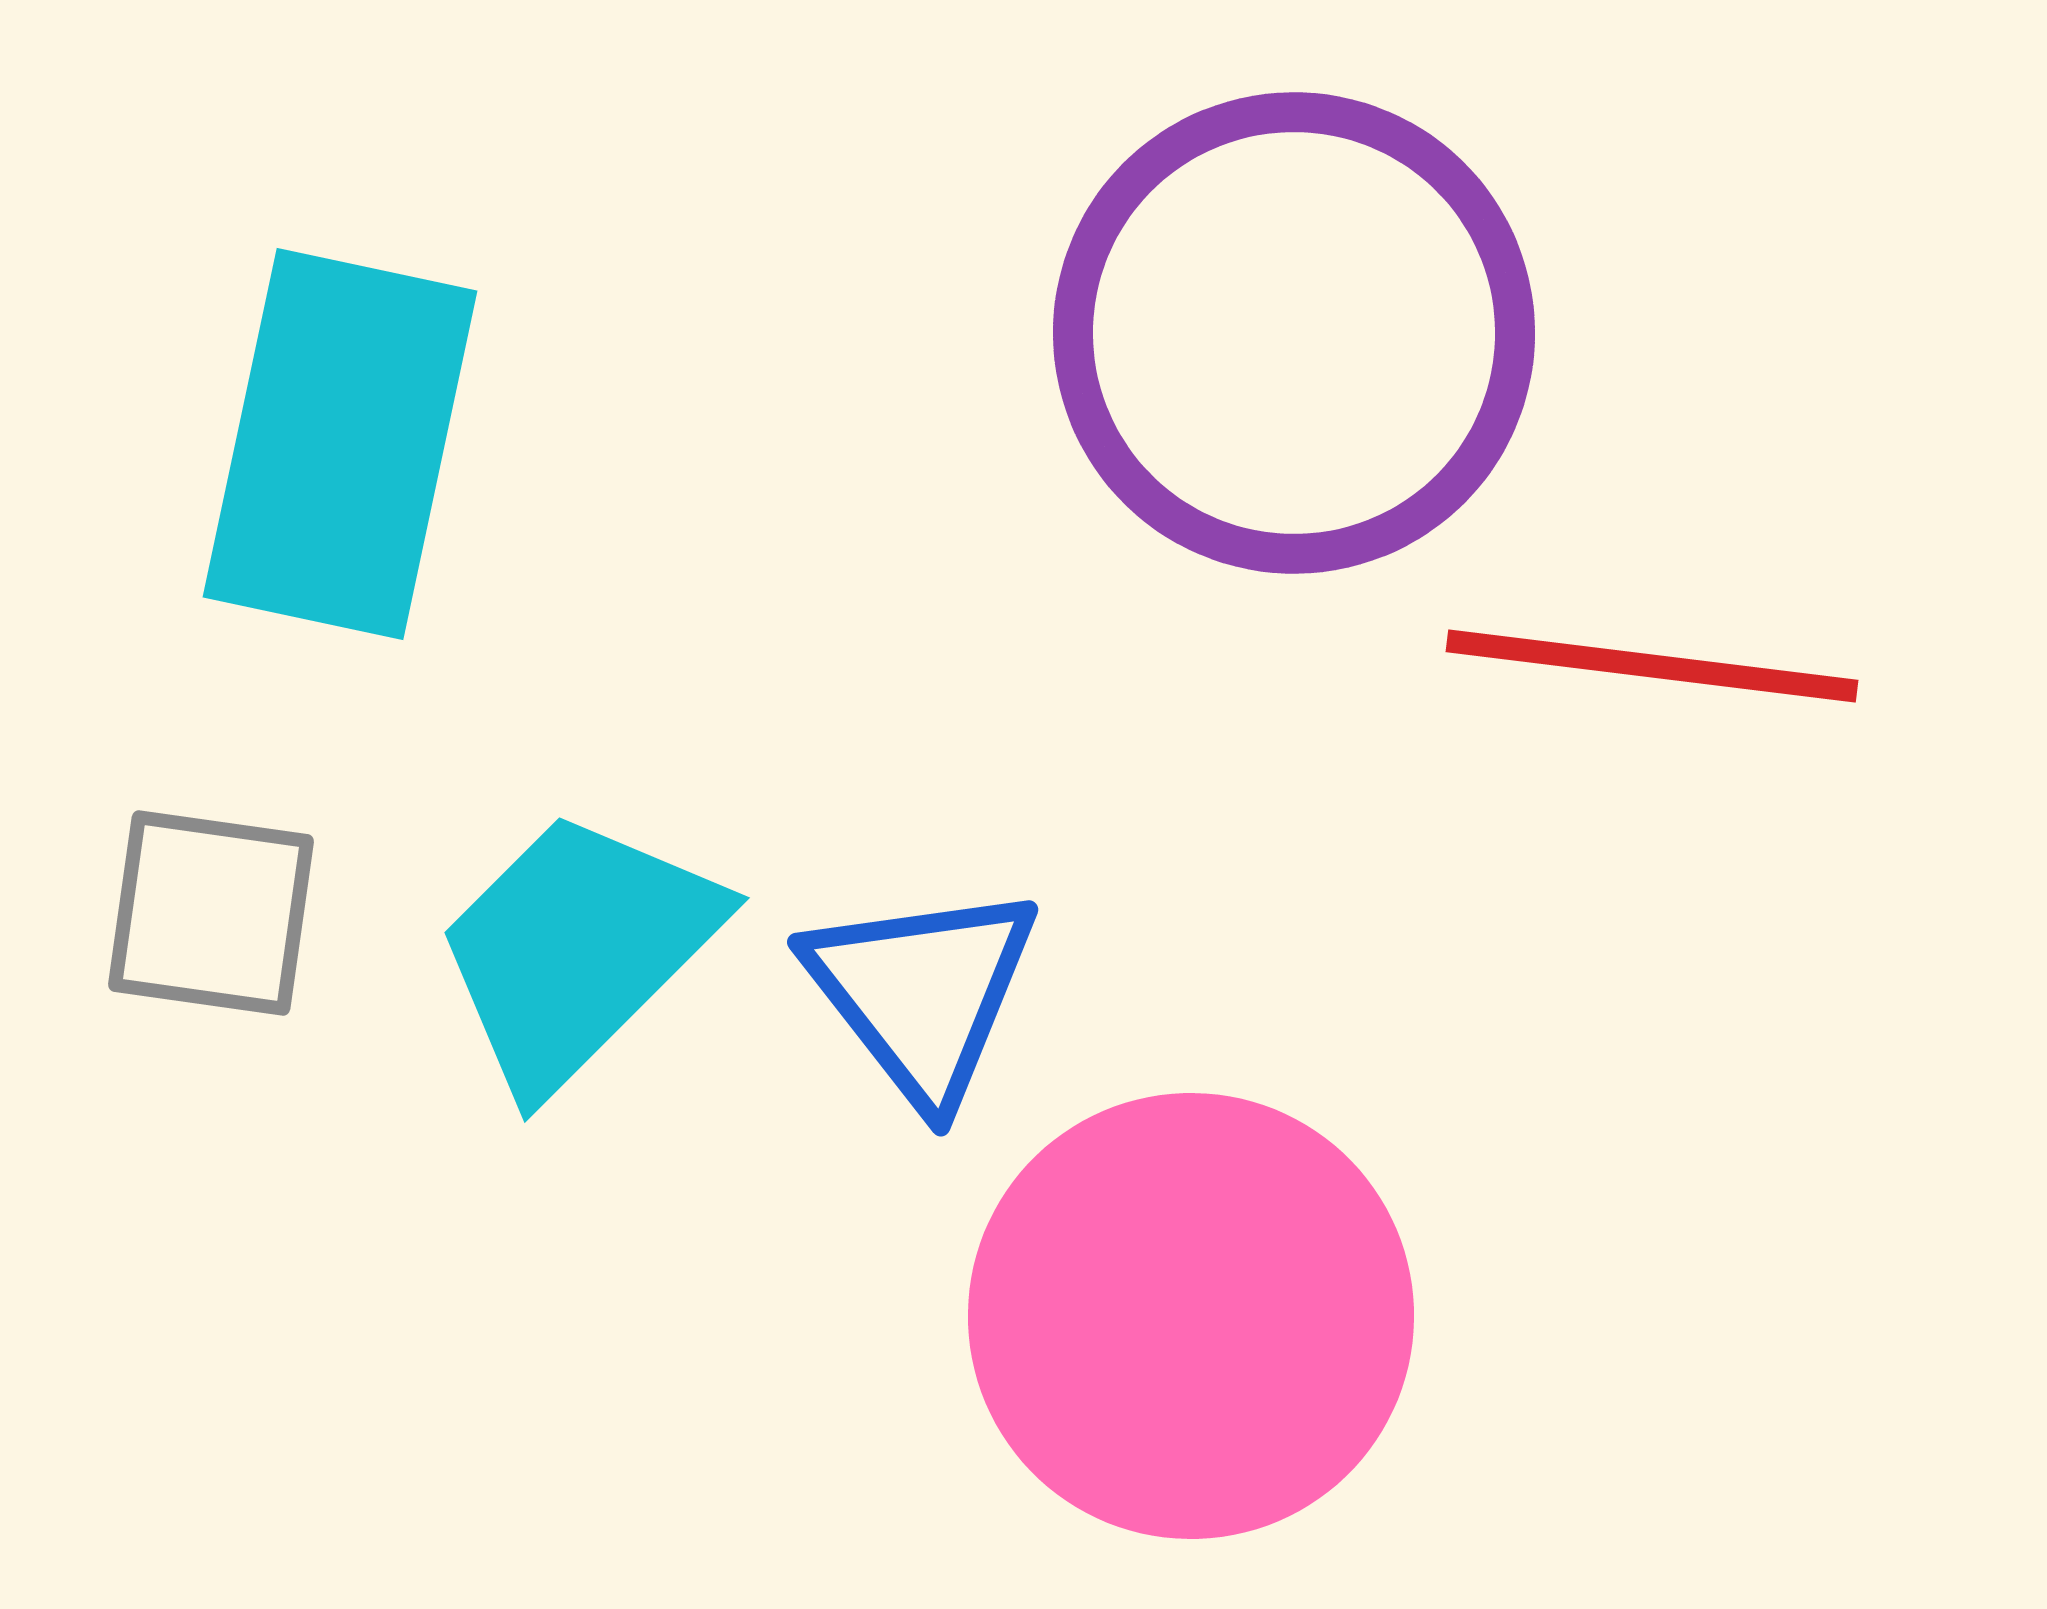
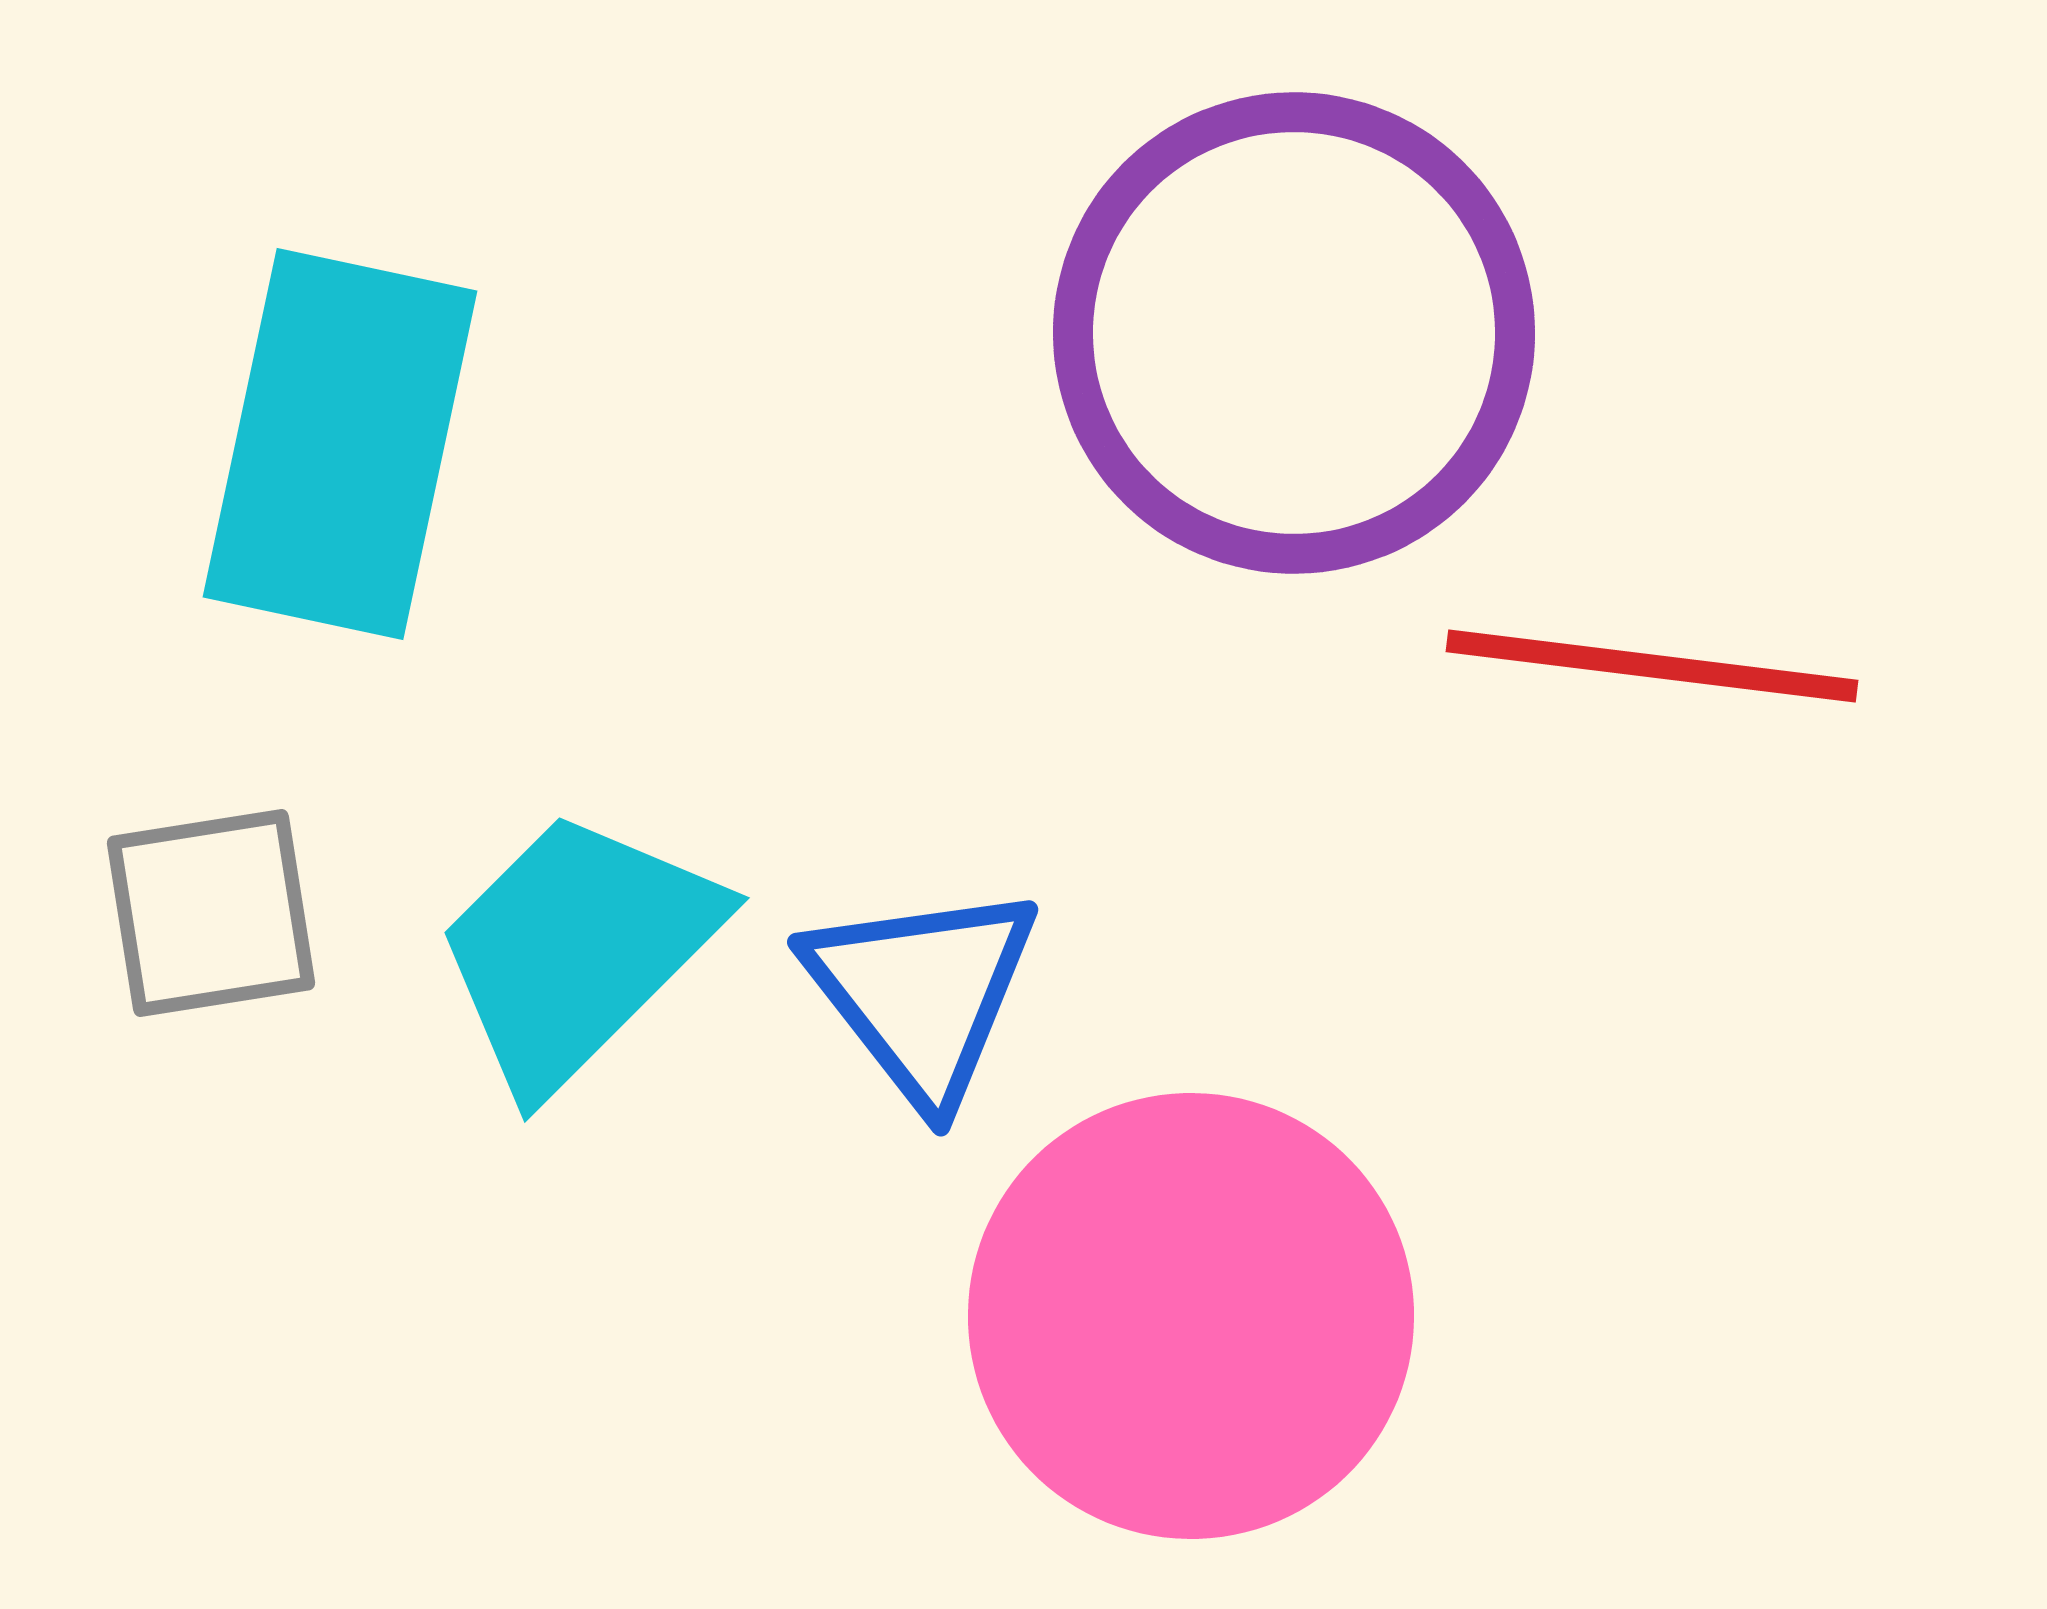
gray square: rotated 17 degrees counterclockwise
